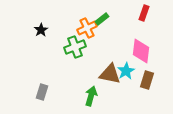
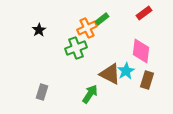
red rectangle: rotated 35 degrees clockwise
black star: moved 2 px left
green cross: moved 1 px right, 1 px down
brown triangle: rotated 15 degrees clockwise
green arrow: moved 1 px left, 2 px up; rotated 18 degrees clockwise
